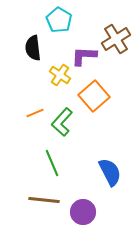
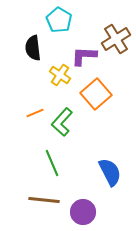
orange square: moved 2 px right, 2 px up
